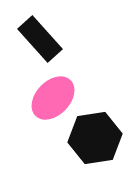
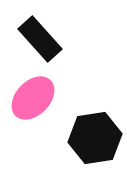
pink ellipse: moved 20 px left
